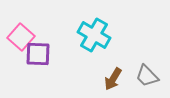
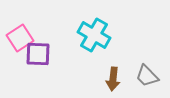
pink square: moved 1 px left, 1 px down; rotated 16 degrees clockwise
brown arrow: rotated 25 degrees counterclockwise
